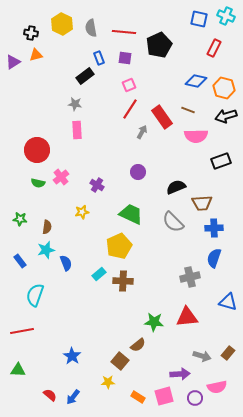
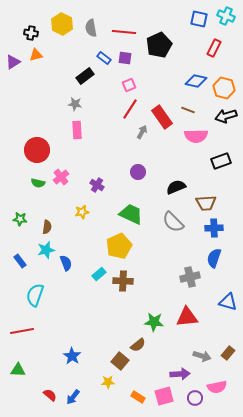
blue rectangle at (99, 58): moved 5 px right; rotated 32 degrees counterclockwise
brown trapezoid at (202, 203): moved 4 px right
